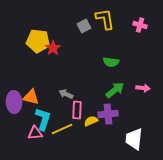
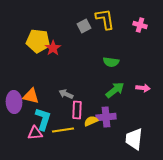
orange triangle: moved 1 px up
purple cross: moved 2 px left, 3 px down
yellow line: moved 1 px right, 1 px down; rotated 15 degrees clockwise
